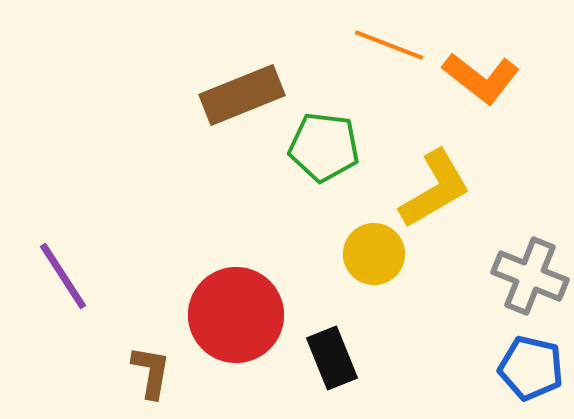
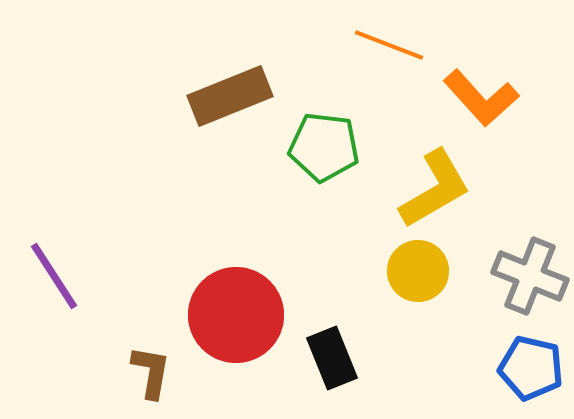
orange L-shape: moved 20 px down; rotated 10 degrees clockwise
brown rectangle: moved 12 px left, 1 px down
yellow circle: moved 44 px right, 17 px down
purple line: moved 9 px left
